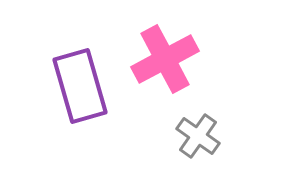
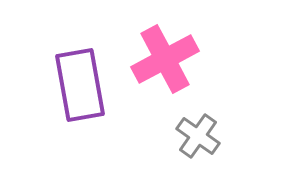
purple rectangle: moved 1 px up; rotated 6 degrees clockwise
